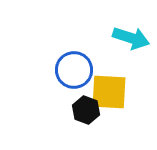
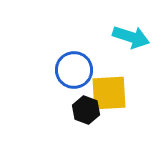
cyan arrow: moved 1 px up
yellow square: moved 1 px down; rotated 6 degrees counterclockwise
